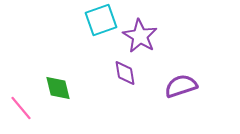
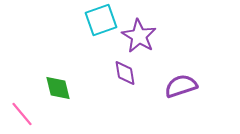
purple star: moved 1 px left
pink line: moved 1 px right, 6 px down
